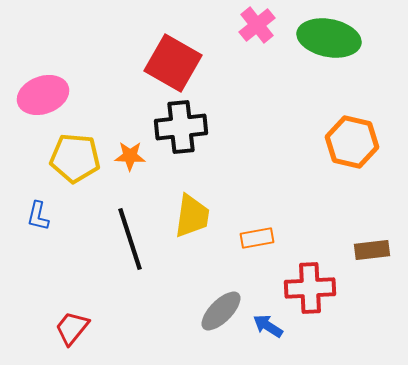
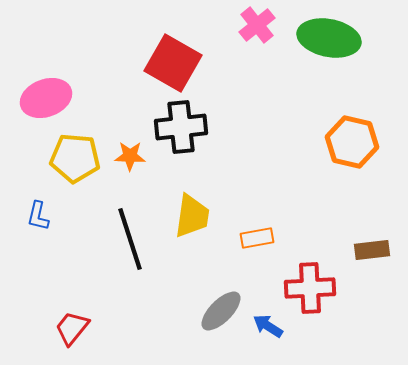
pink ellipse: moved 3 px right, 3 px down
